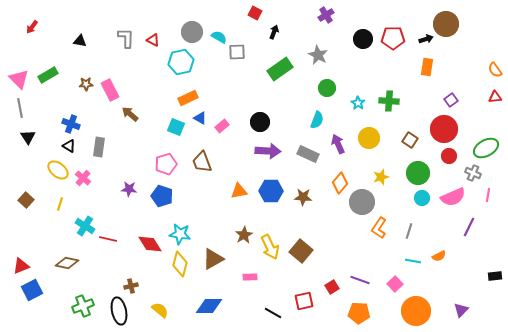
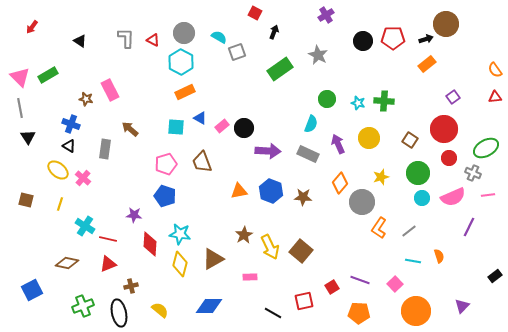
gray circle at (192, 32): moved 8 px left, 1 px down
black circle at (363, 39): moved 2 px down
black triangle at (80, 41): rotated 24 degrees clockwise
gray square at (237, 52): rotated 18 degrees counterclockwise
cyan hexagon at (181, 62): rotated 20 degrees counterclockwise
orange rectangle at (427, 67): moved 3 px up; rotated 42 degrees clockwise
pink triangle at (19, 79): moved 1 px right, 2 px up
brown star at (86, 84): moved 15 px down; rotated 16 degrees clockwise
green circle at (327, 88): moved 11 px down
orange rectangle at (188, 98): moved 3 px left, 6 px up
purple square at (451, 100): moved 2 px right, 3 px up
green cross at (389, 101): moved 5 px left
cyan star at (358, 103): rotated 16 degrees counterclockwise
brown arrow at (130, 114): moved 15 px down
cyan semicircle at (317, 120): moved 6 px left, 4 px down
black circle at (260, 122): moved 16 px left, 6 px down
cyan square at (176, 127): rotated 18 degrees counterclockwise
gray rectangle at (99, 147): moved 6 px right, 2 px down
red circle at (449, 156): moved 2 px down
purple star at (129, 189): moved 5 px right, 26 px down
blue hexagon at (271, 191): rotated 20 degrees clockwise
pink line at (488, 195): rotated 72 degrees clockwise
blue pentagon at (162, 196): moved 3 px right
brown square at (26, 200): rotated 28 degrees counterclockwise
gray line at (409, 231): rotated 35 degrees clockwise
red diamond at (150, 244): rotated 35 degrees clockwise
orange semicircle at (439, 256): rotated 80 degrees counterclockwise
red triangle at (21, 266): moved 87 px right, 2 px up
black rectangle at (495, 276): rotated 32 degrees counterclockwise
purple triangle at (461, 310): moved 1 px right, 4 px up
black ellipse at (119, 311): moved 2 px down
